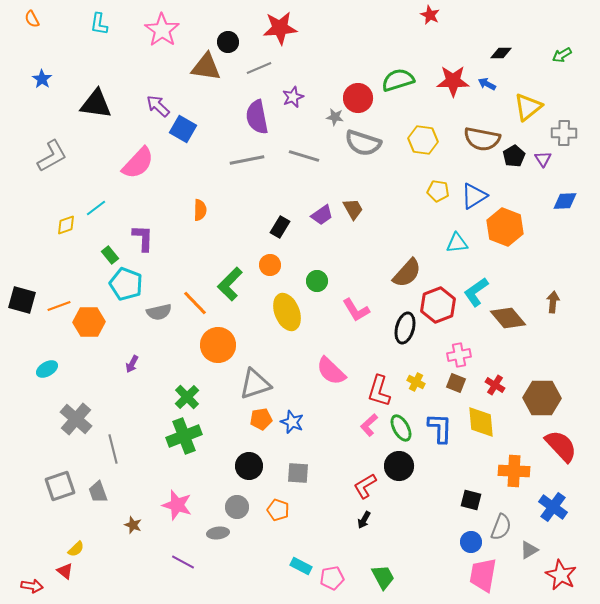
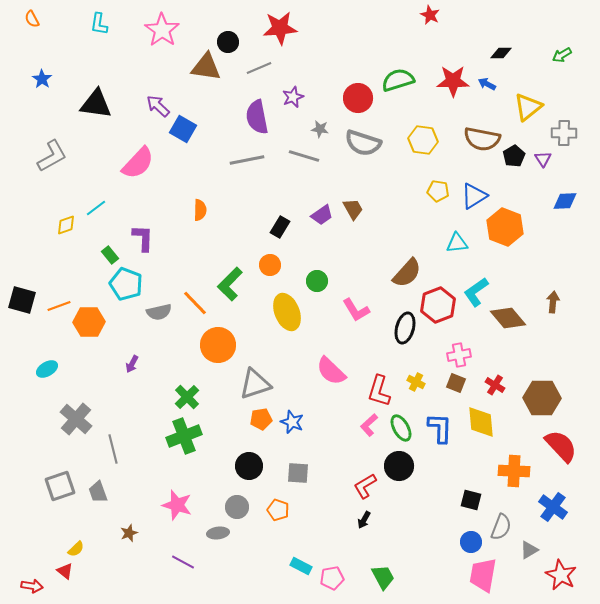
gray star at (335, 117): moved 15 px left, 12 px down
brown star at (133, 525): moved 4 px left, 8 px down; rotated 30 degrees clockwise
